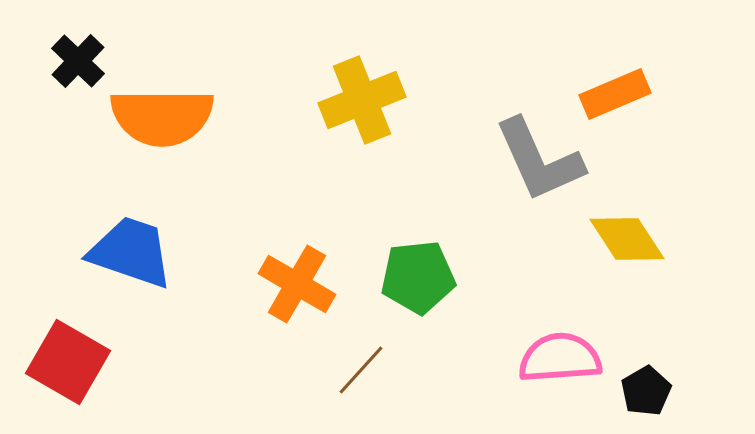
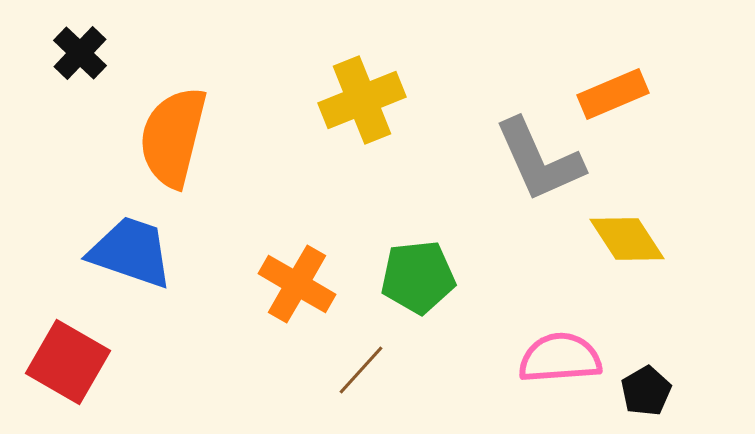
black cross: moved 2 px right, 8 px up
orange rectangle: moved 2 px left
orange semicircle: moved 11 px right, 20 px down; rotated 104 degrees clockwise
